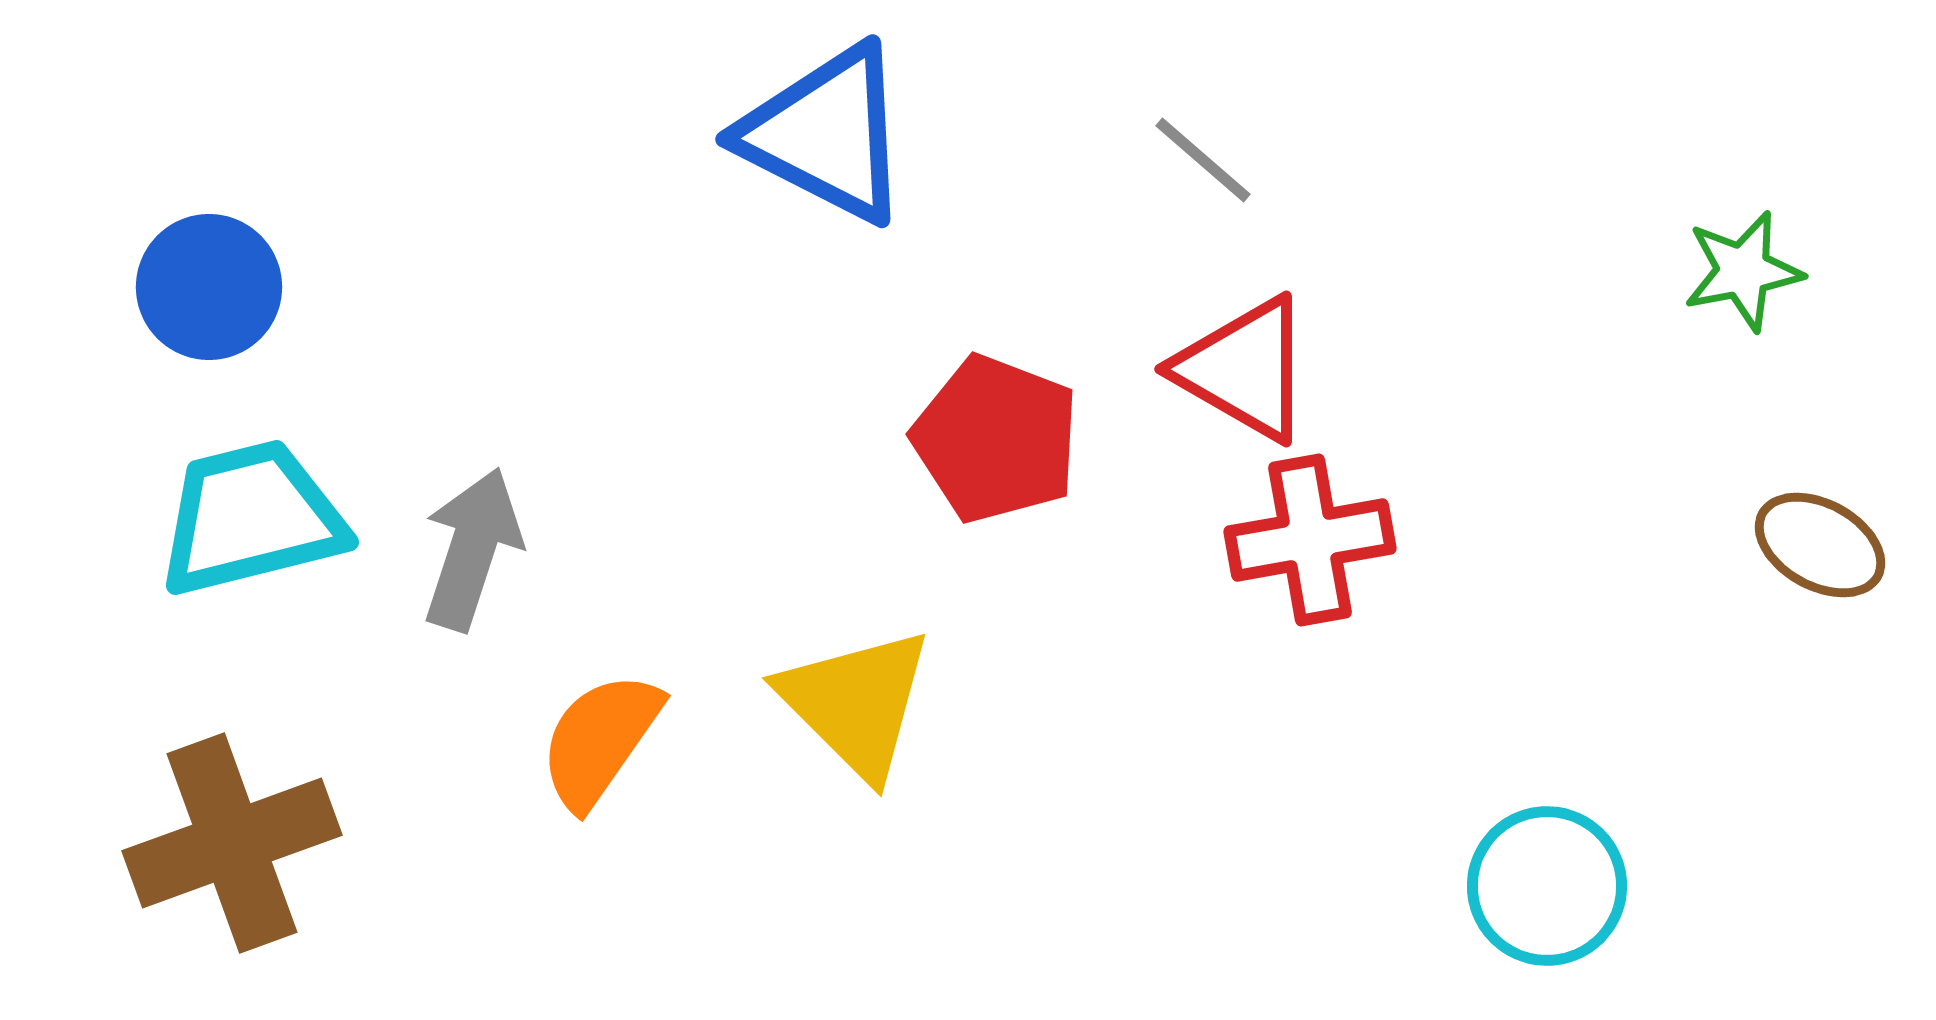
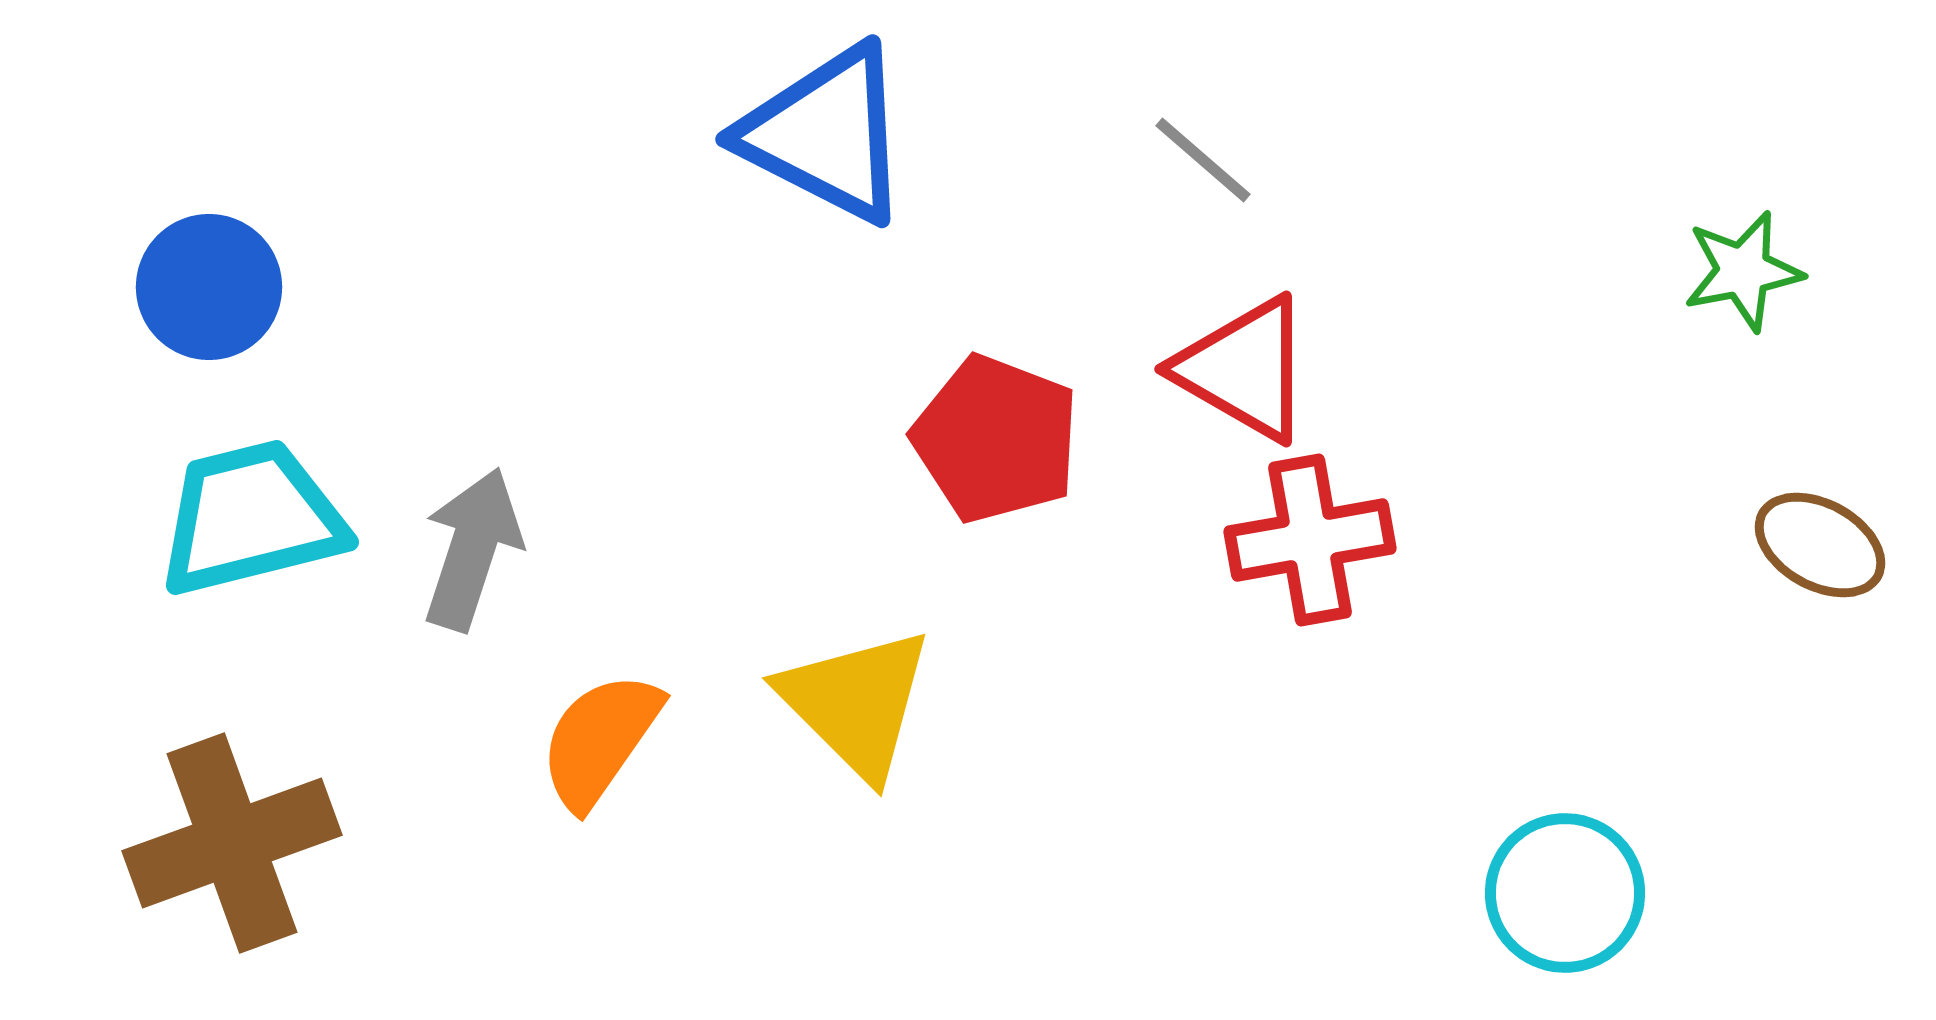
cyan circle: moved 18 px right, 7 px down
